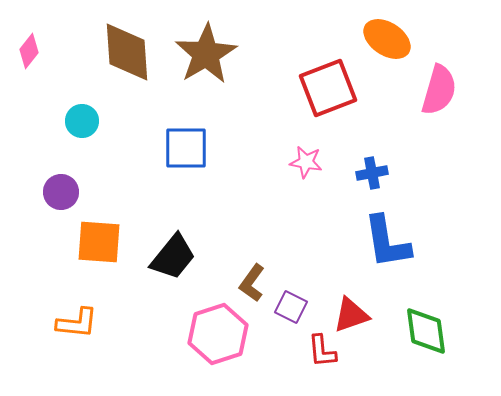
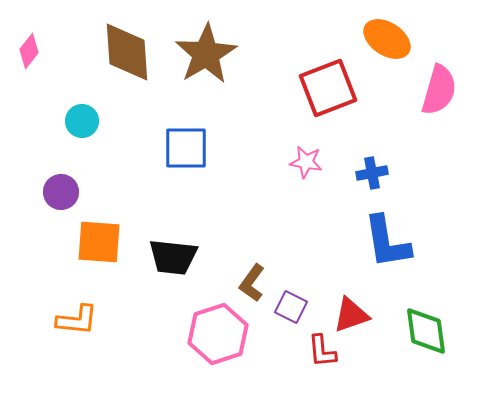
black trapezoid: rotated 57 degrees clockwise
orange L-shape: moved 3 px up
